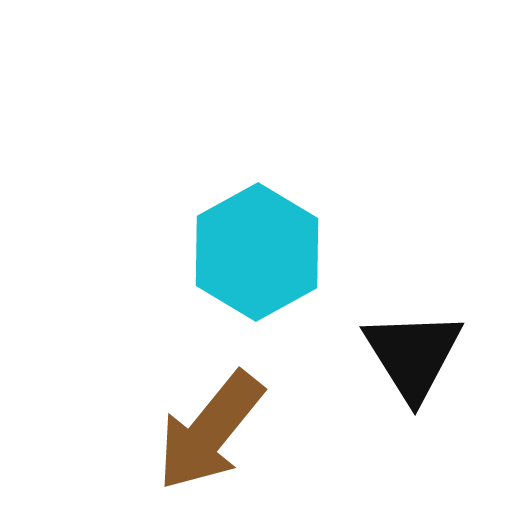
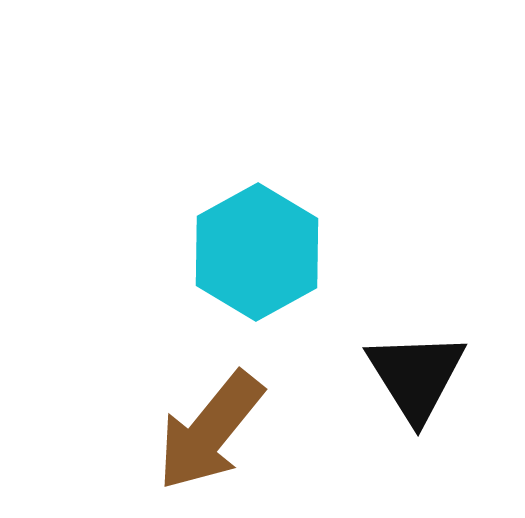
black triangle: moved 3 px right, 21 px down
